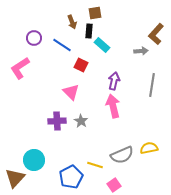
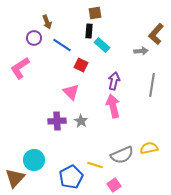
brown arrow: moved 25 px left
